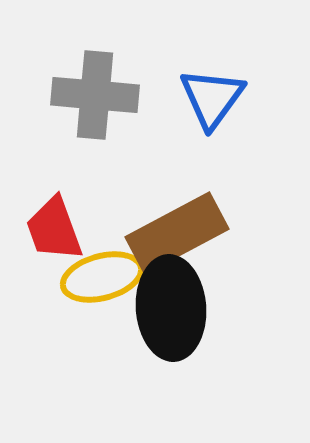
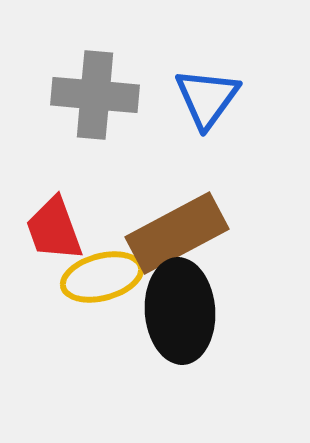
blue triangle: moved 5 px left
black ellipse: moved 9 px right, 3 px down
